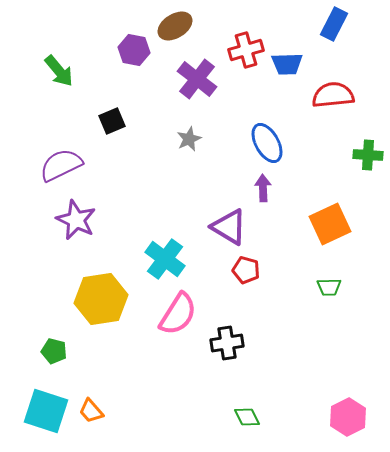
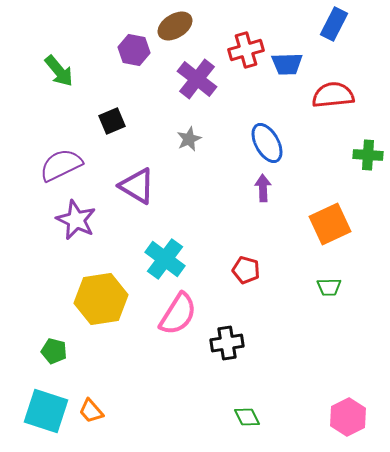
purple triangle: moved 92 px left, 41 px up
